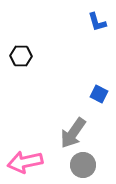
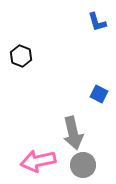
black hexagon: rotated 20 degrees clockwise
gray arrow: rotated 48 degrees counterclockwise
pink arrow: moved 13 px right, 1 px up
